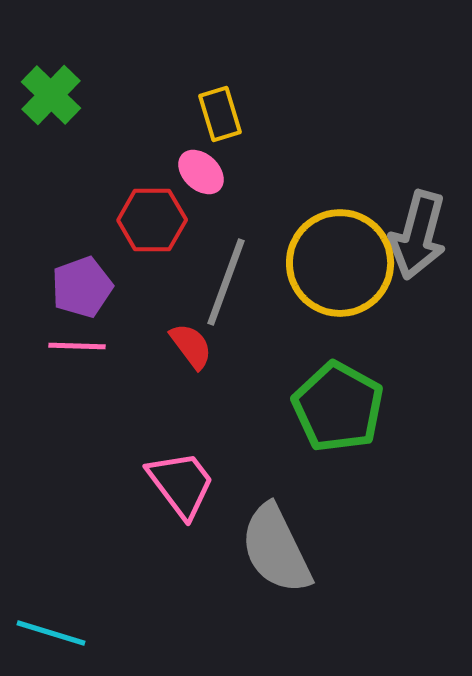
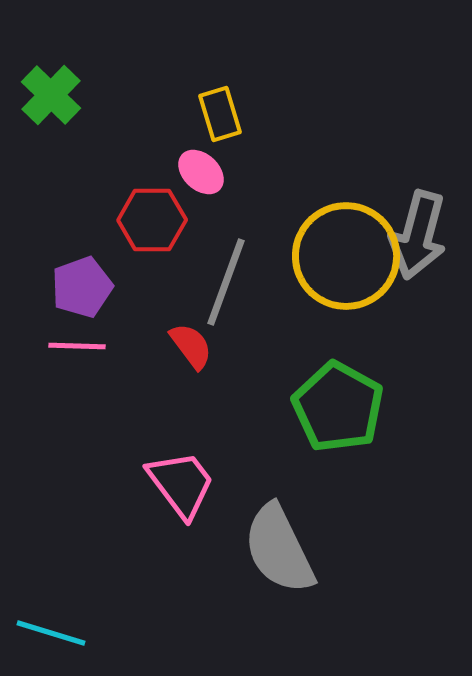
yellow circle: moved 6 px right, 7 px up
gray semicircle: moved 3 px right
